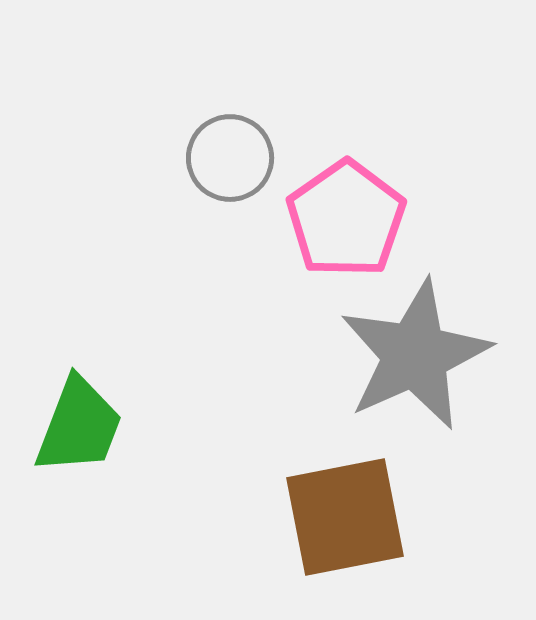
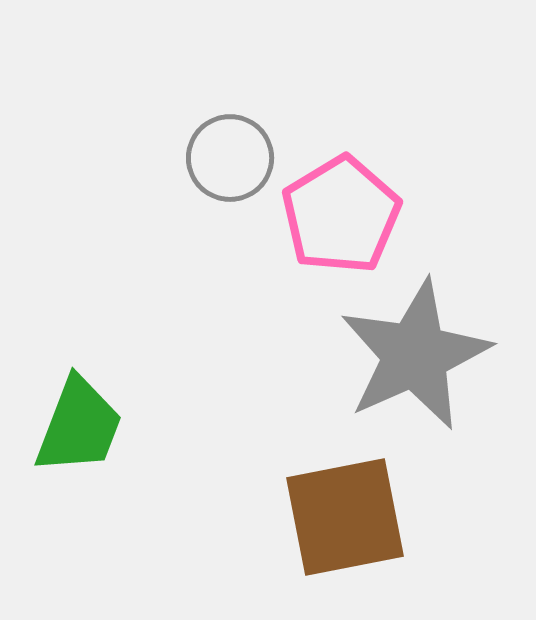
pink pentagon: moved 5 px left, 4 px up; rotated 4 degrees clockwise
